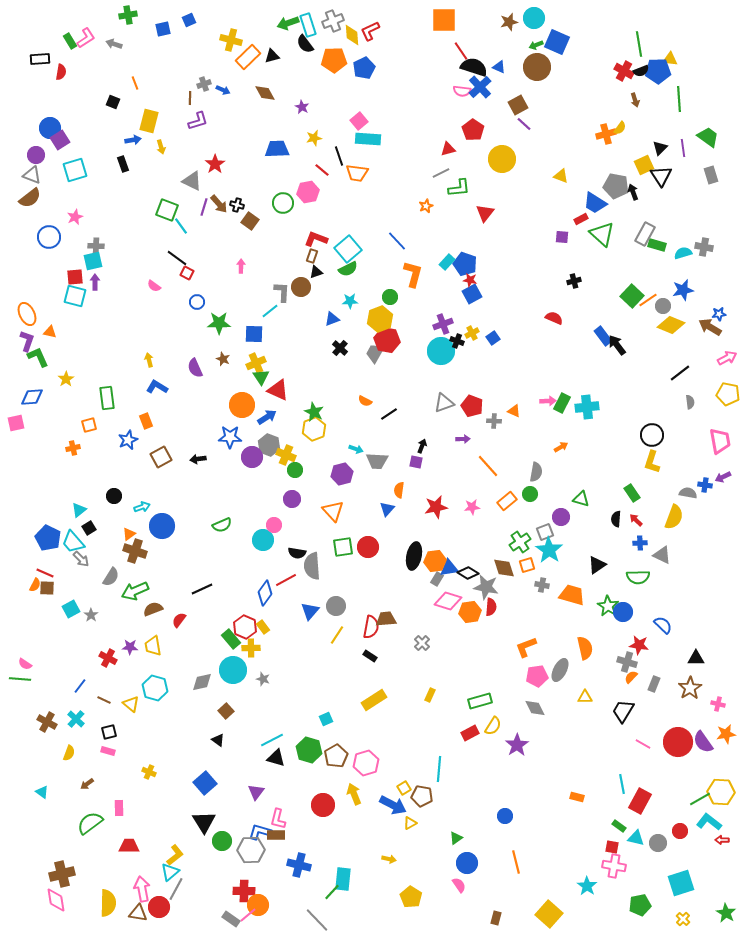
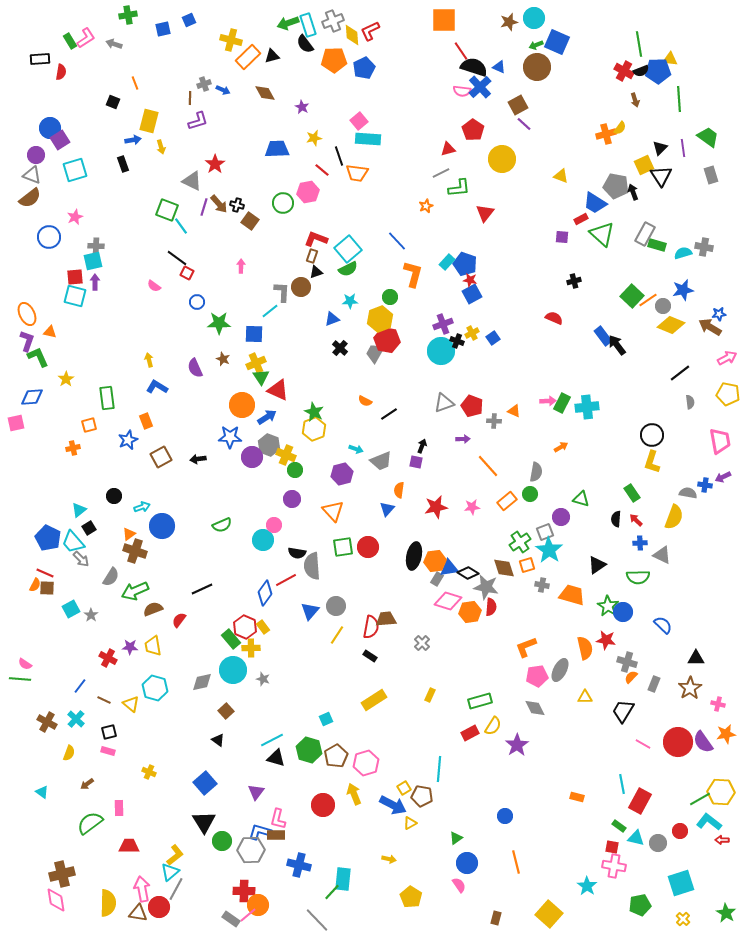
gray trapezoid at (377, 461): moved 4 px right; rotated 25 degrees counterclockwise
red star at (639, 645): moved 33 px left, 5 px up
